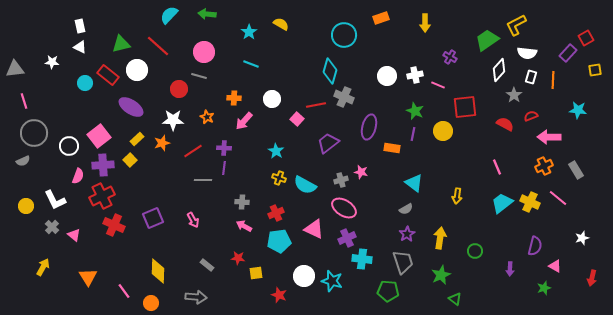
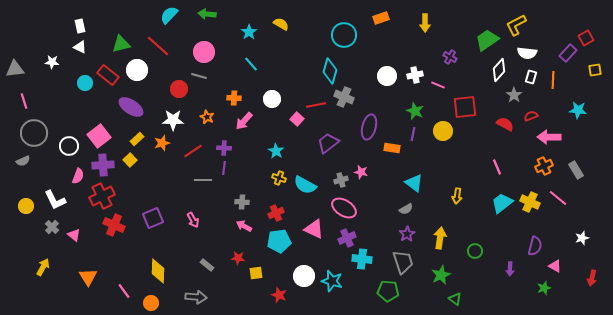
cyan line at (251, 64): rotated 28 degrees clockwise
